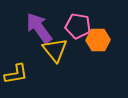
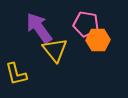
pink pentagon: moved 8 px right, 2 px up
yellow L-shape: rotated 85 degrees clockwise
